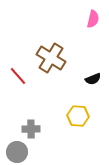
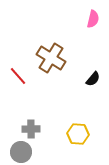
black semicircle: rotated 28 degrees counterclockwise
yellow hexagon: moved 18 px down
gray circle: moved 4 px right
